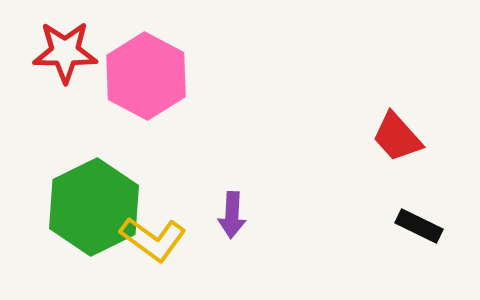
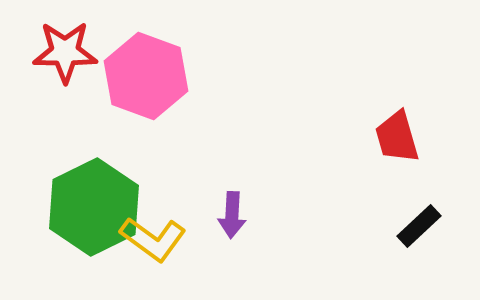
pink hexagon: rotated 8 degrees counterclockwise
red trapezoid: rotated 26 degrees clockwise
black rectangle: rotated 69 degrees counterclockwise
